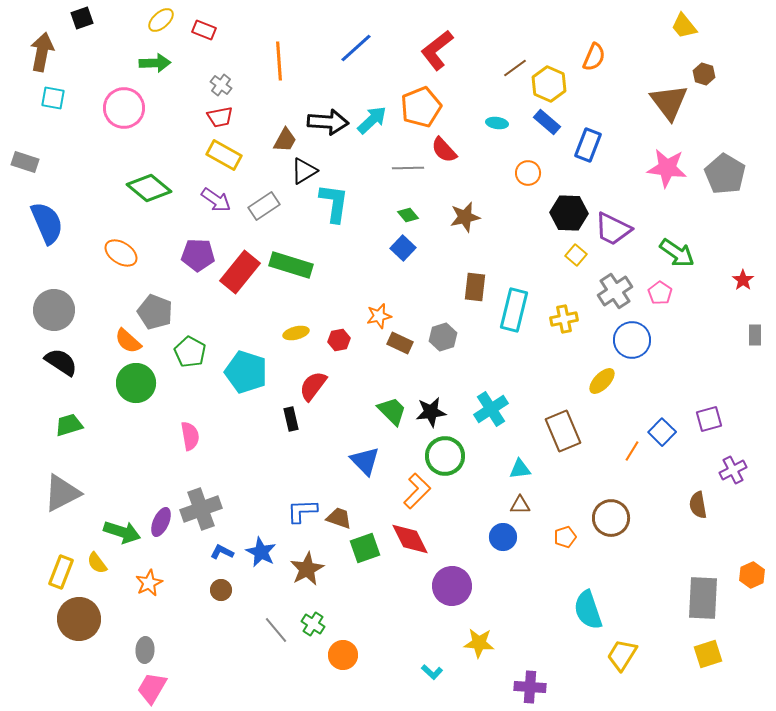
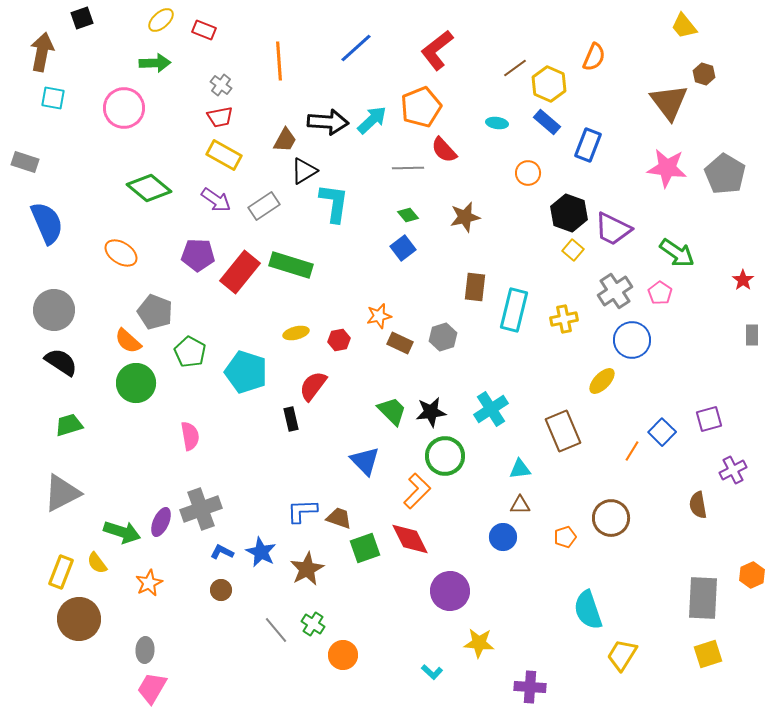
black hexagon at (569, 213): rotated 18 degrees clockwise
blue square at (403, 248): rotated 10 degrees clockwise
yellow square at (576, 255): moved 3 px left, 5 px up
gray rectangle at (755, 335): moved 3 px left
purple circle at (452, 586): moved 2 px left, 5 px down
